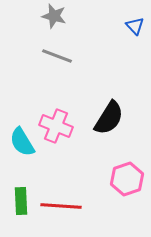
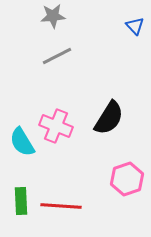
gray star: moved 1 px left; rotated 20 degrees counterclockwise
gray line: rotated 48 degrees counterclockwise
